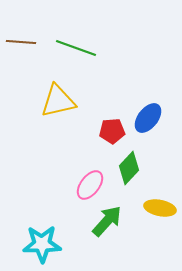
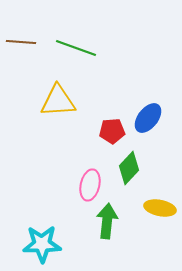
yellow triangle: rotated 9 degrees clockwise
pink ellipse: rotated 24 degrees counterclockwise
green arrow: rotated 36 degrees counterclockwise
